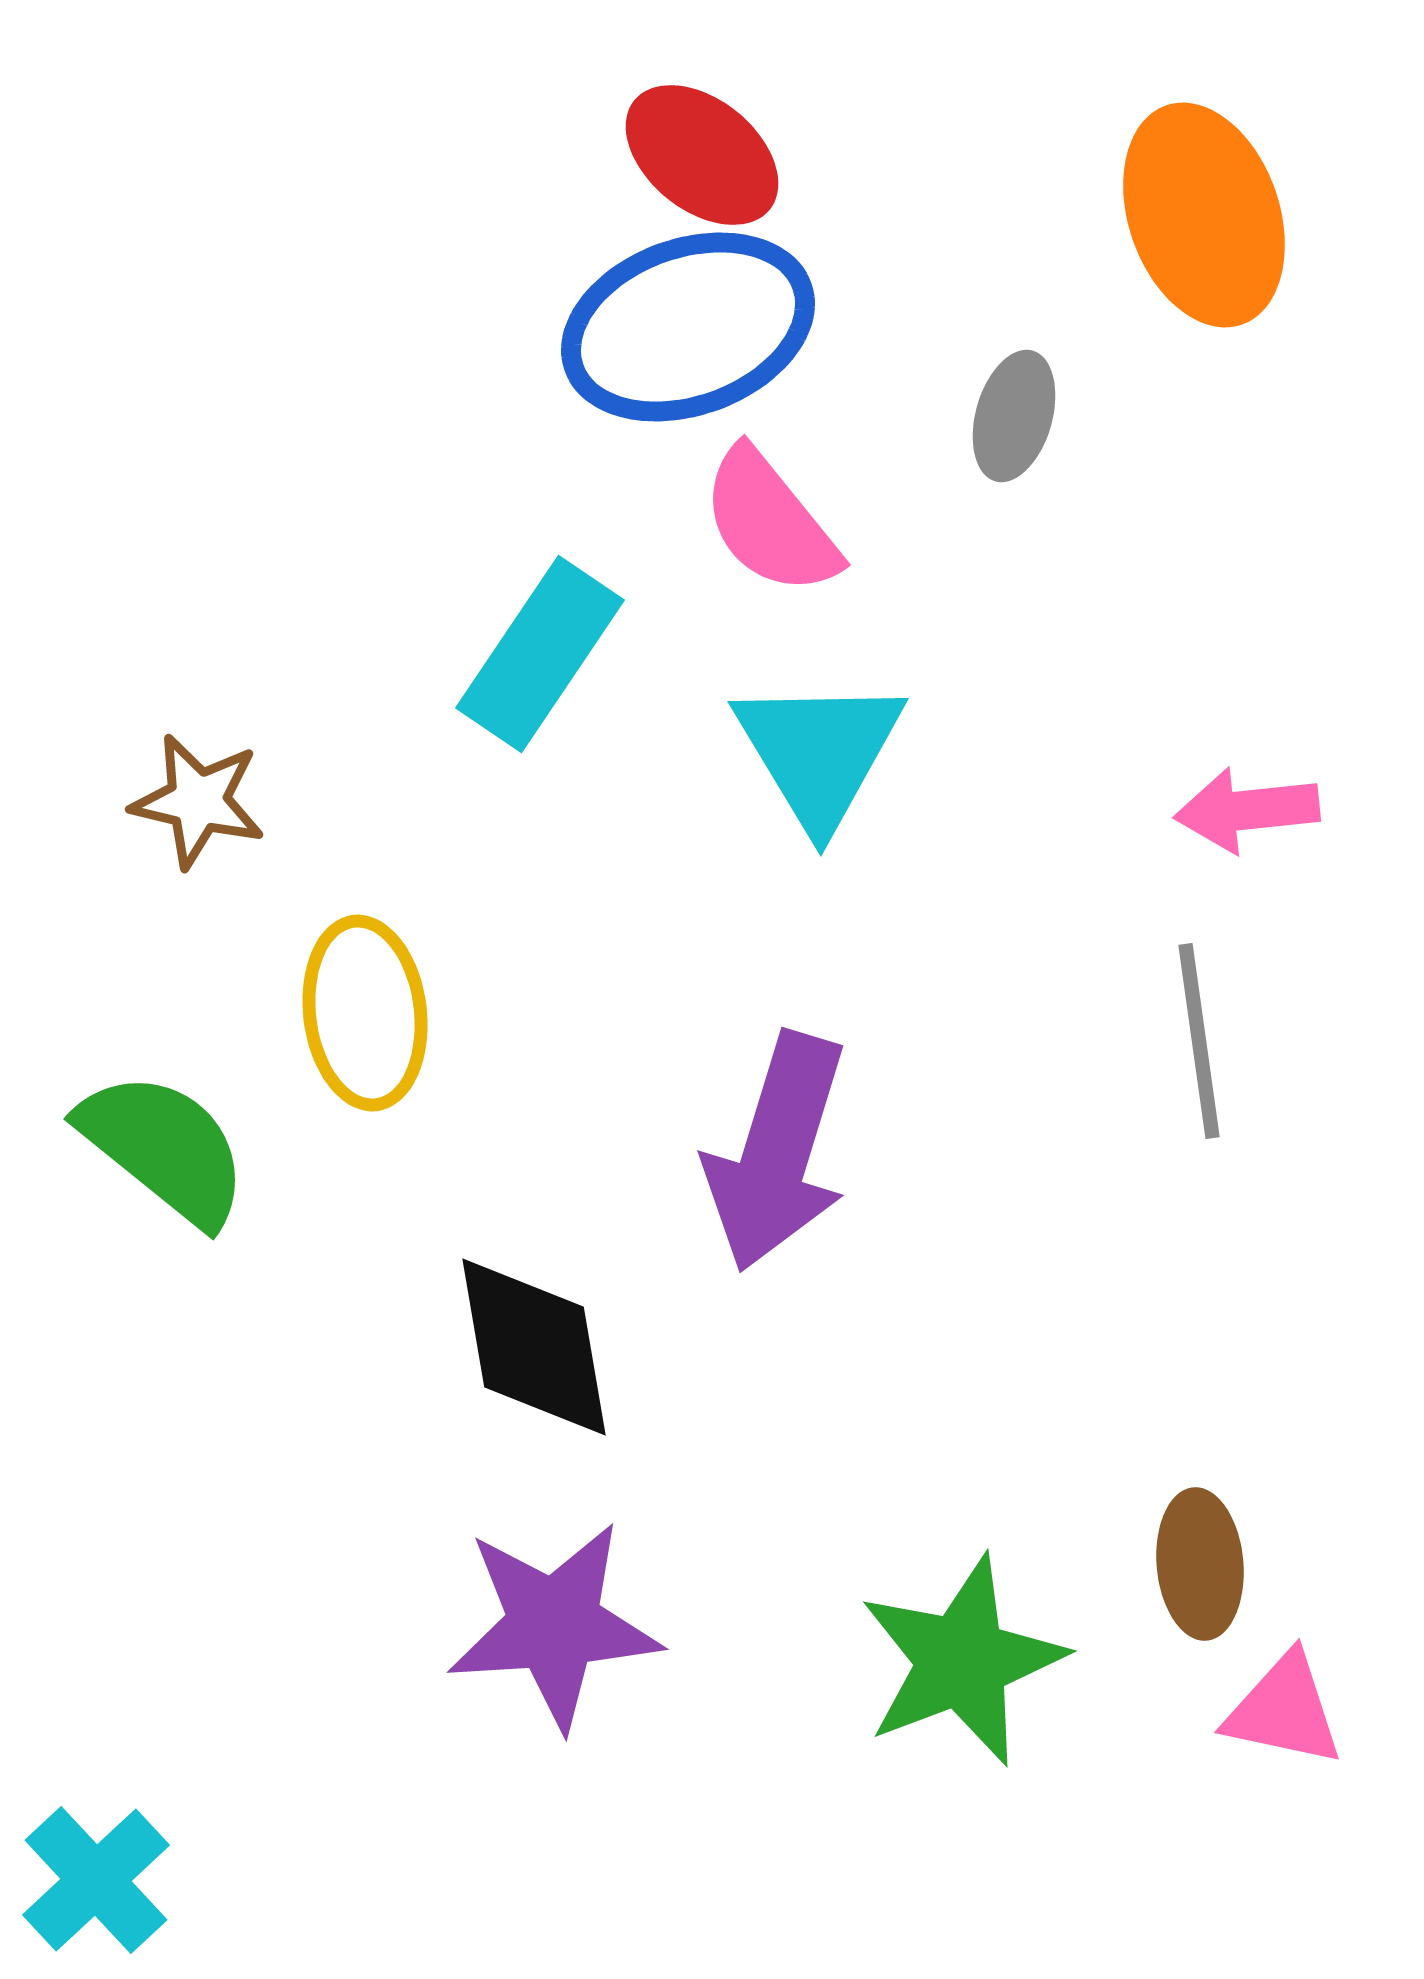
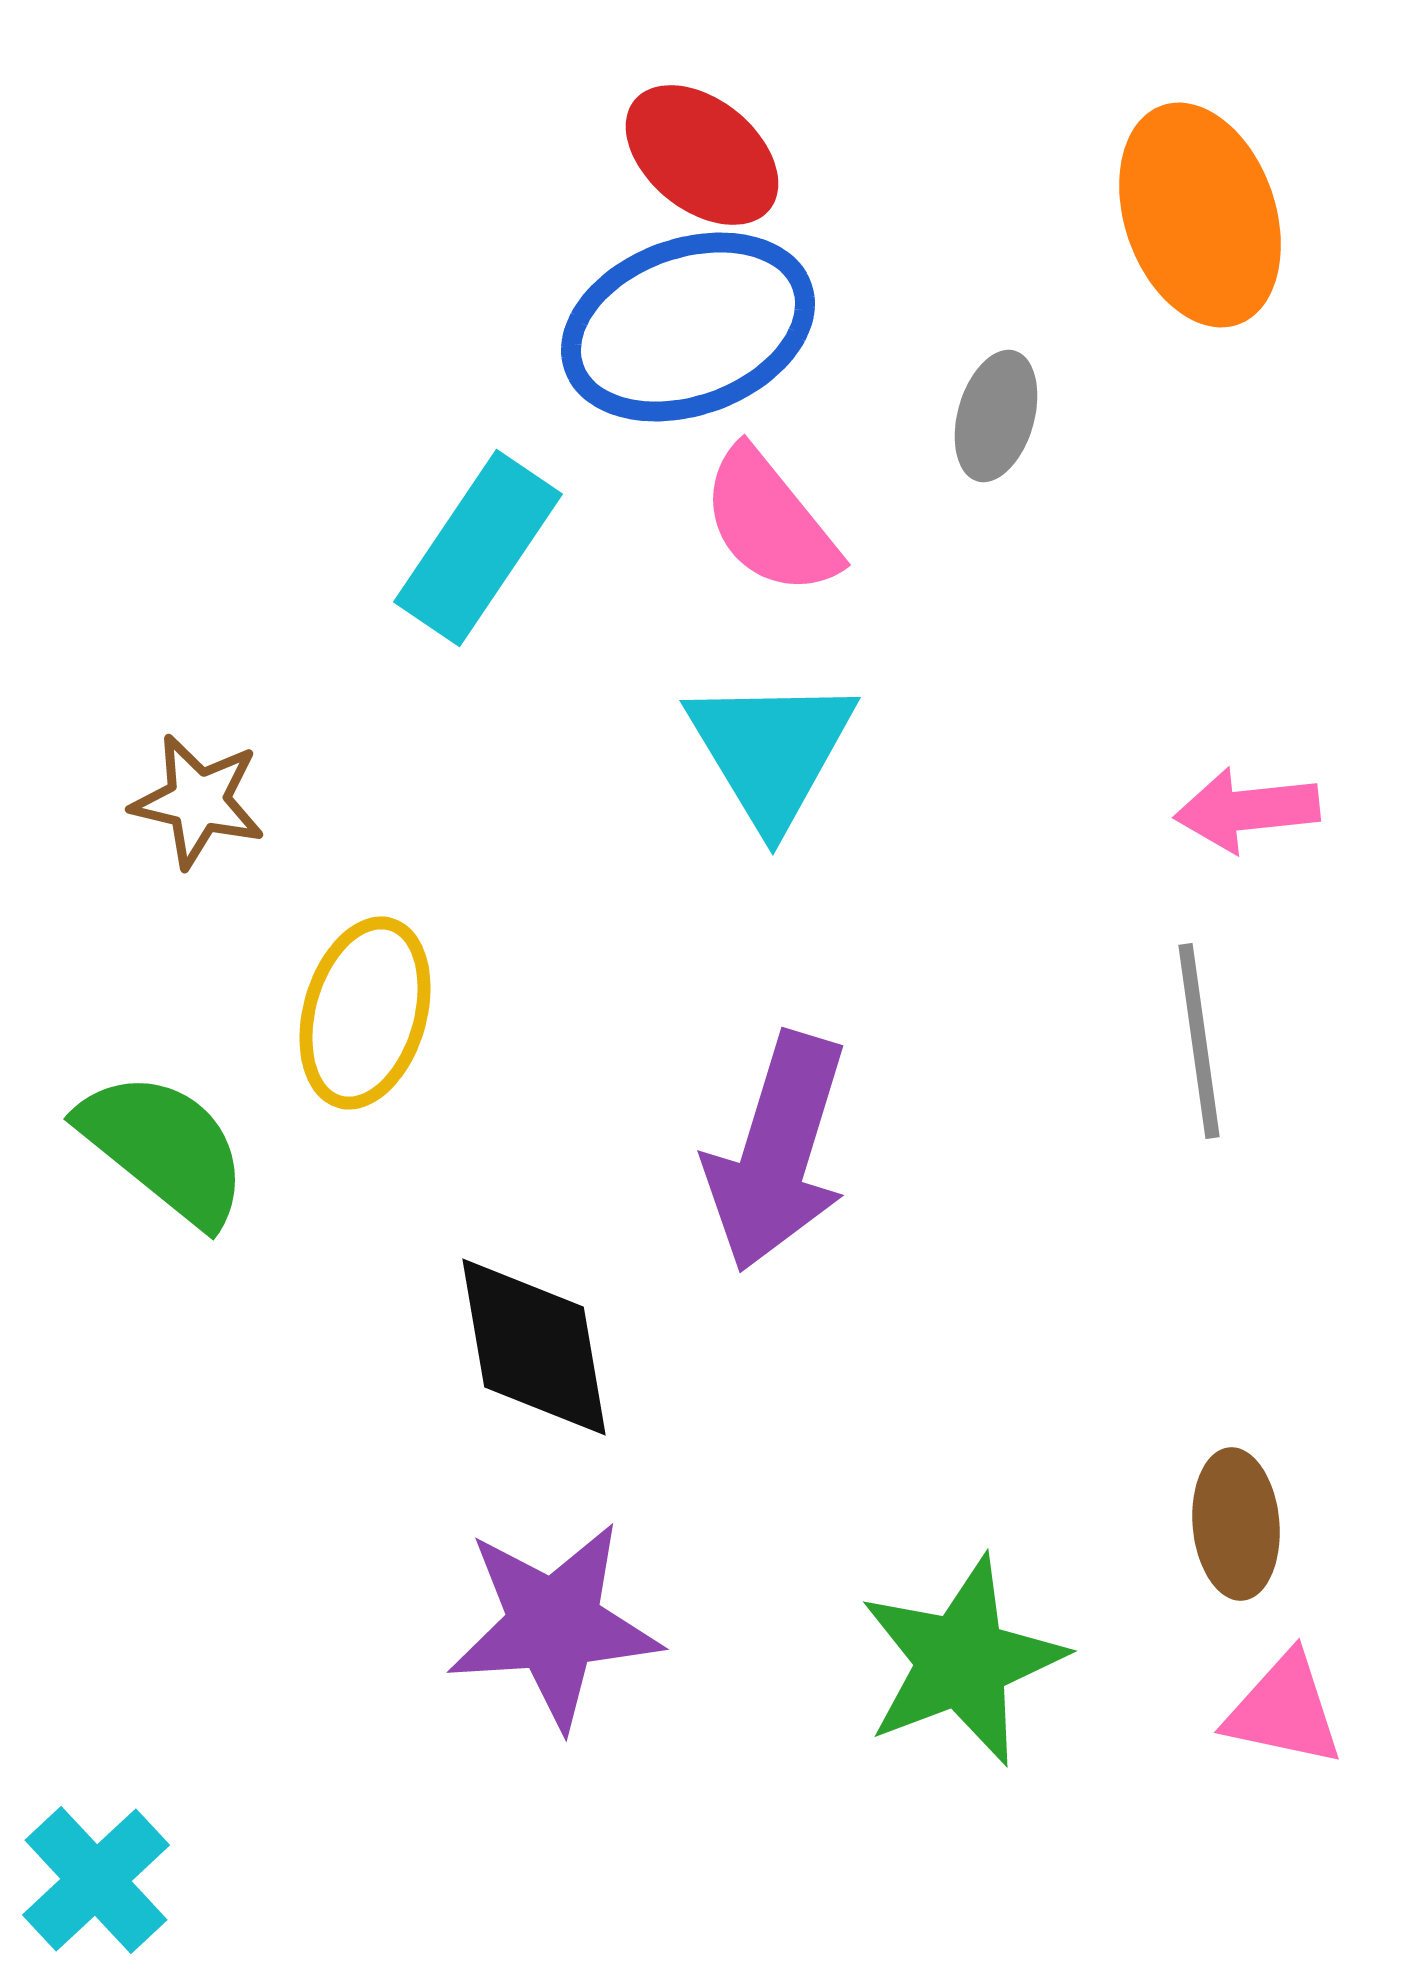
orange ellipse: moved 4 px left
gray ellipse: moved 18 px left
cyan rectangle: moved 62 px left, 106 px up
cyan triangle: moved 48 px left, 1 px up
yellow ellipse: rotated 23 degrees clockwise
brown ellipse: moved 36 px right, 40 px up
